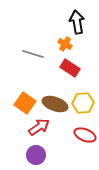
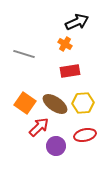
black arrow: rotated 75 degrees clockwise
gray line: moved 9 px left
red rectangle: moved 3 px down; rotated 42 degrees counterclockwise
brown ellipse: rotated 15 degrees clockwise
red arrow: rotated 10 degrees counterclockwise
red ellipse: rotated 35 degrees counterclockwise
purple circle: moved 20 px right, 9 px up
